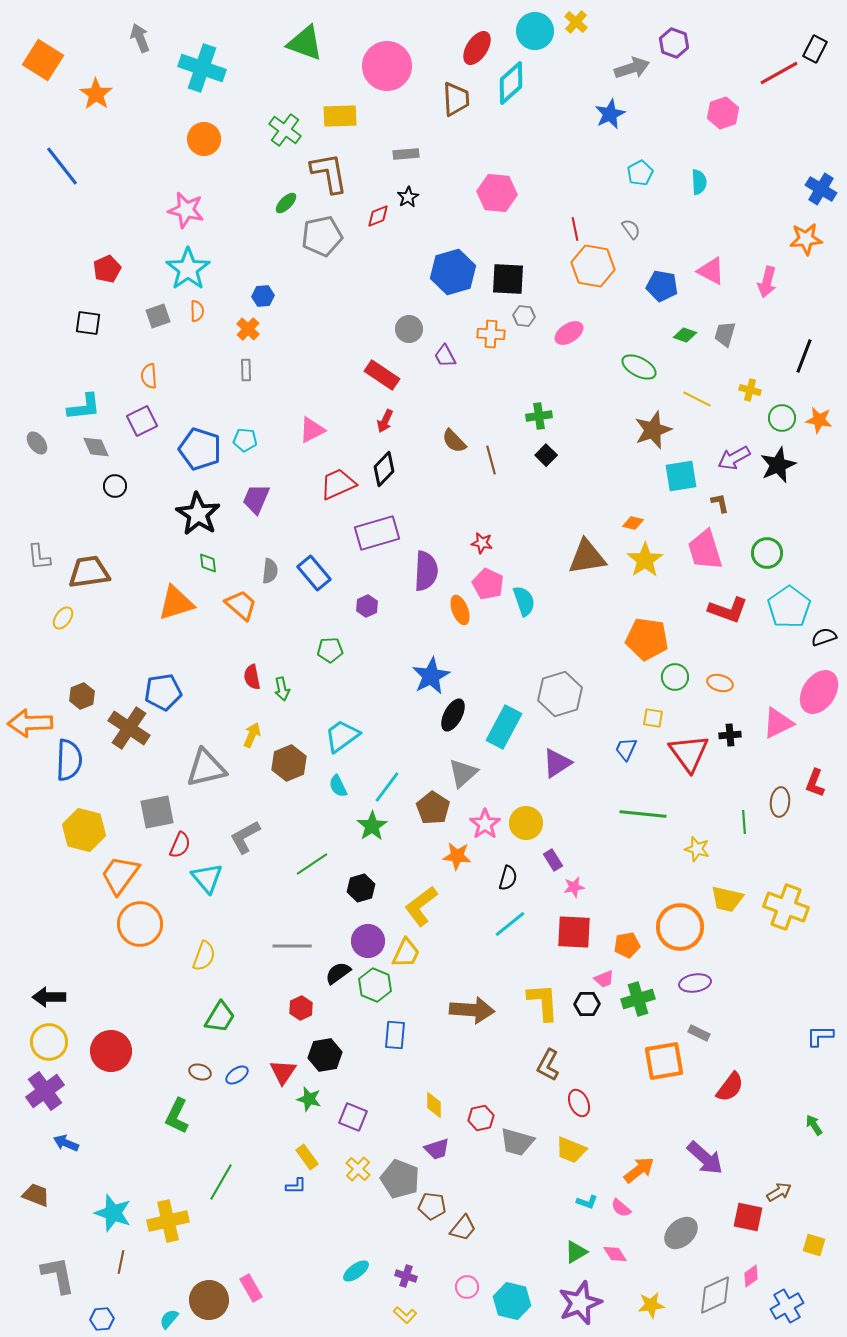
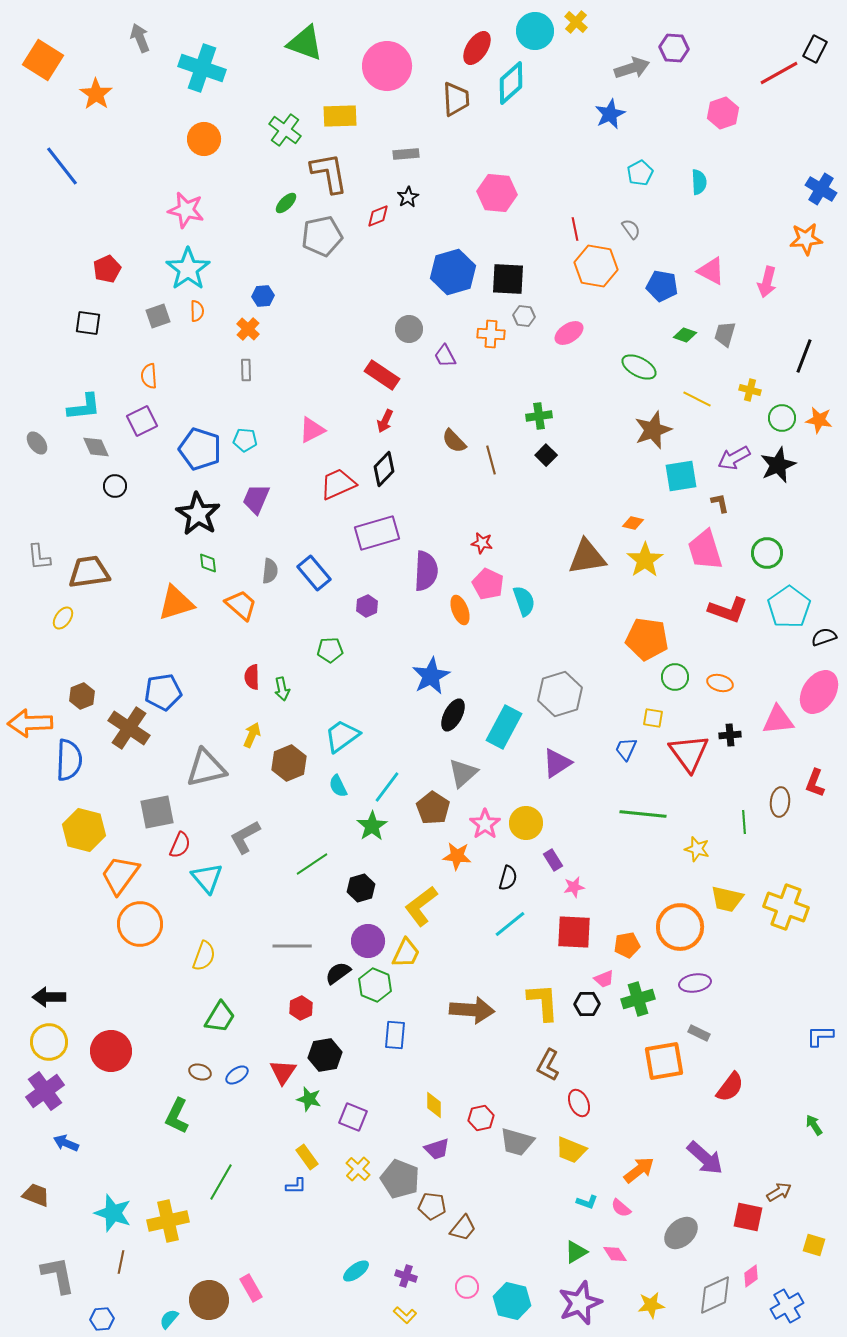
purple hexagon at (674, 43): moved 5 px down; rotated 16 degrees counterclockwise
orange hexagon at (593, 266): moved 3 px right
red semicircle at (252, 677): rotated 10 degrees clockwise
pink triangle at (778, 723): moved 3 px up; rotated 20 degrees clockwise
